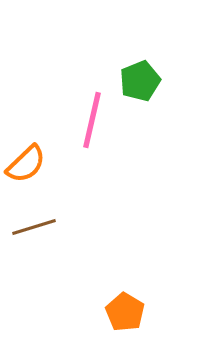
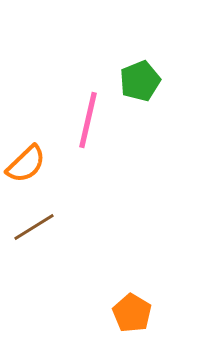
pink line: moved 4 px left
brown line: rotated 15 degrees counterclockwise
orange pentagon: moved 7 px right, 1 px down
